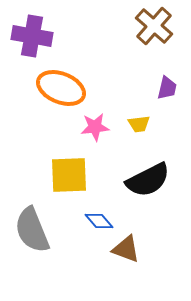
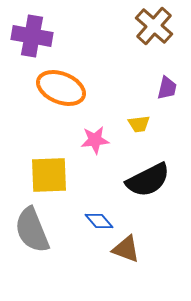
pink star: moved 13 px down
yellow square: moved 20 px left
